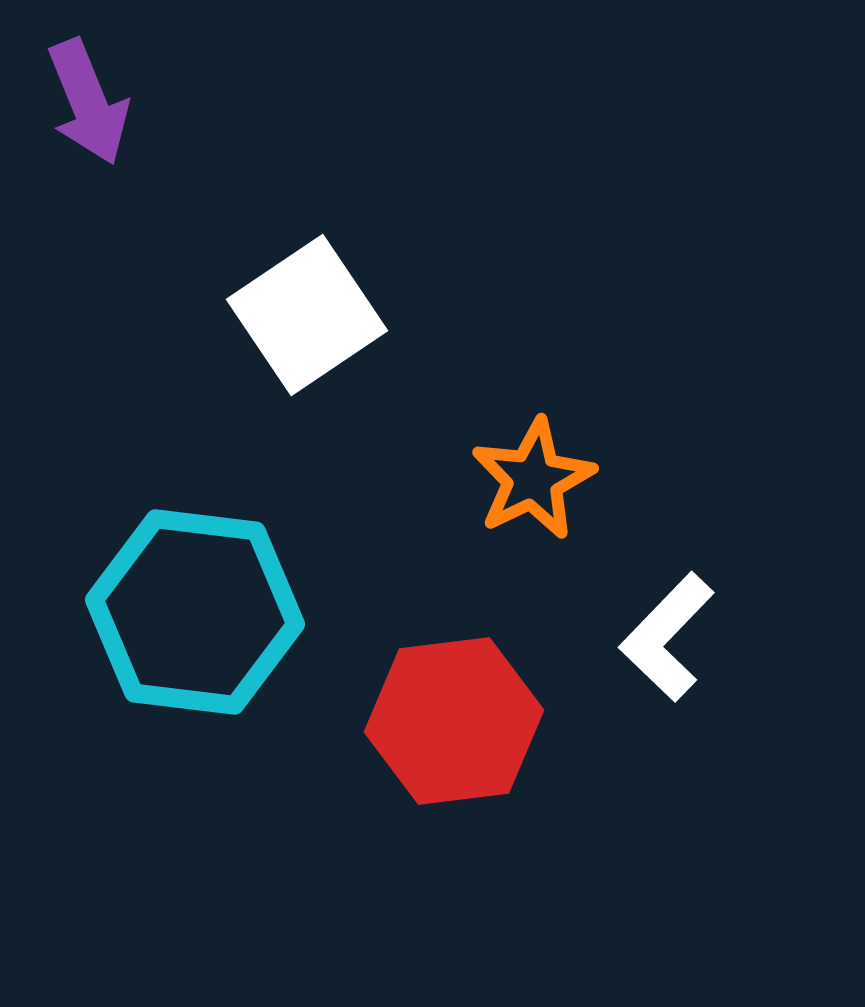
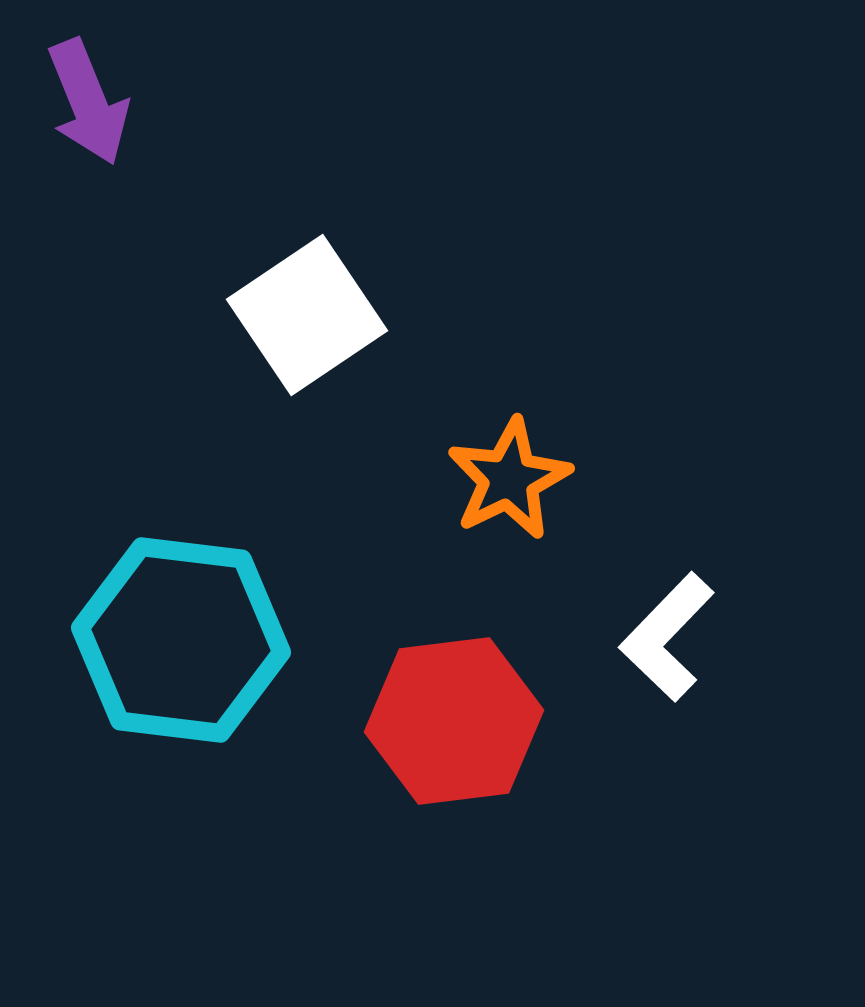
orange star: moved 24 px left
cyan hexagon: moved 14 px left, 28 px down
